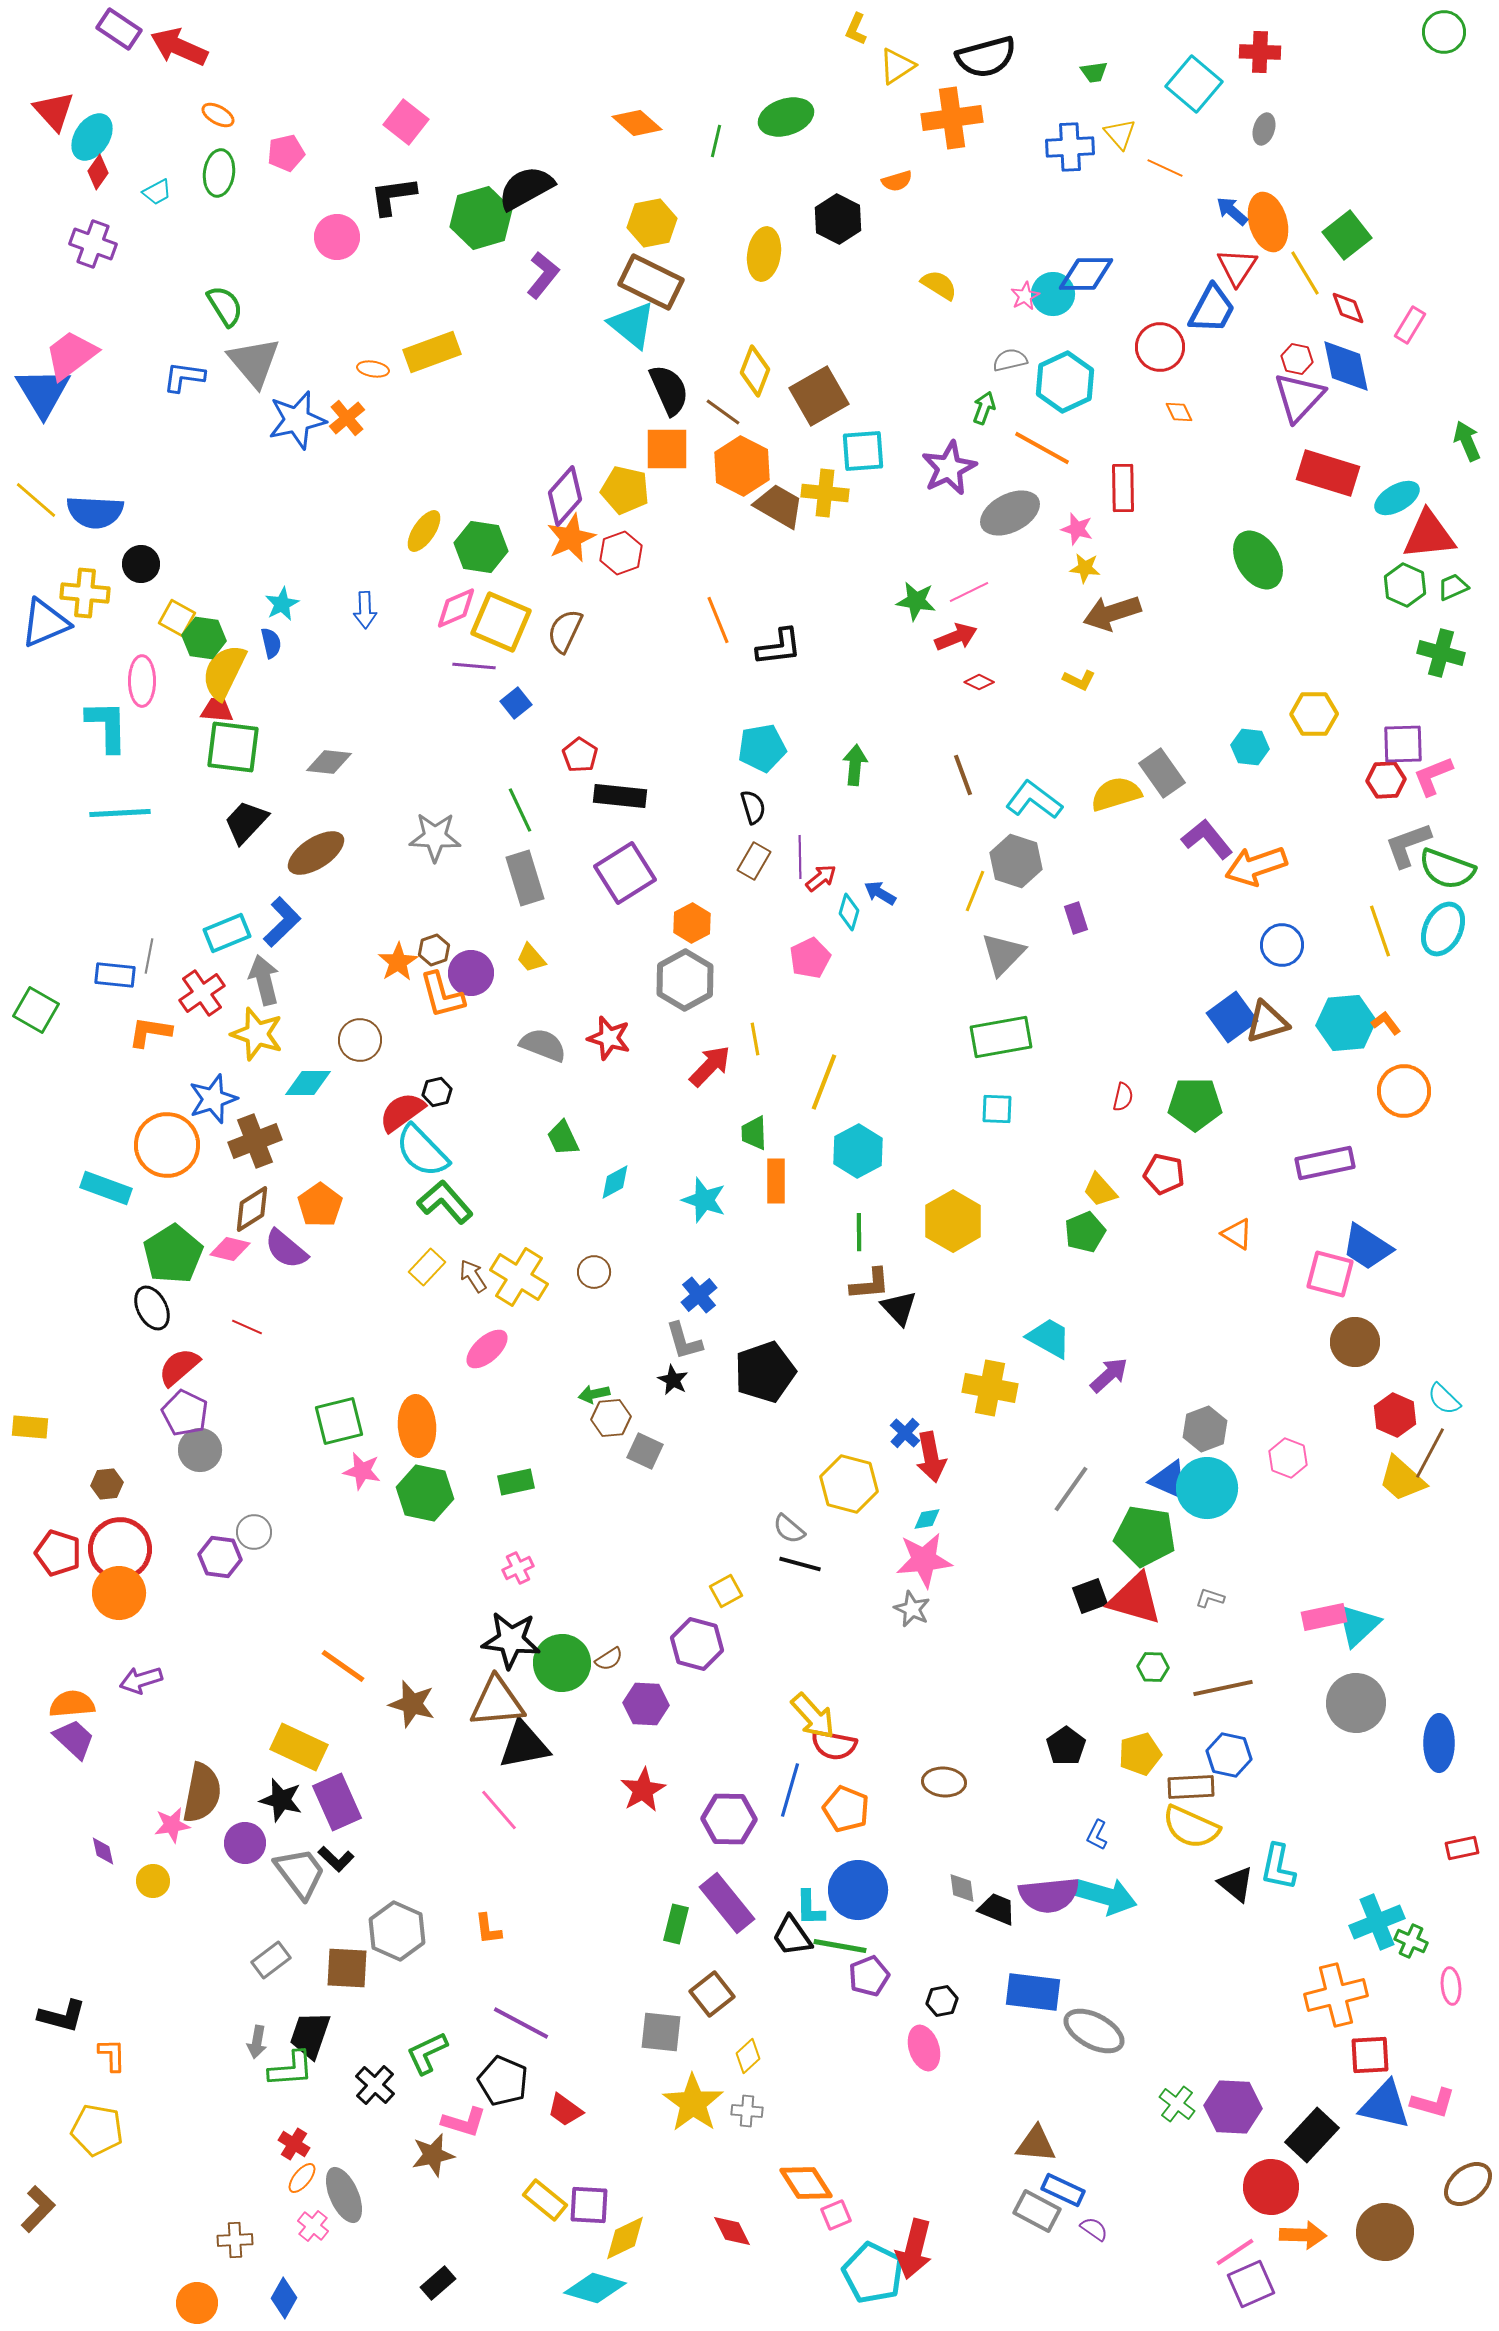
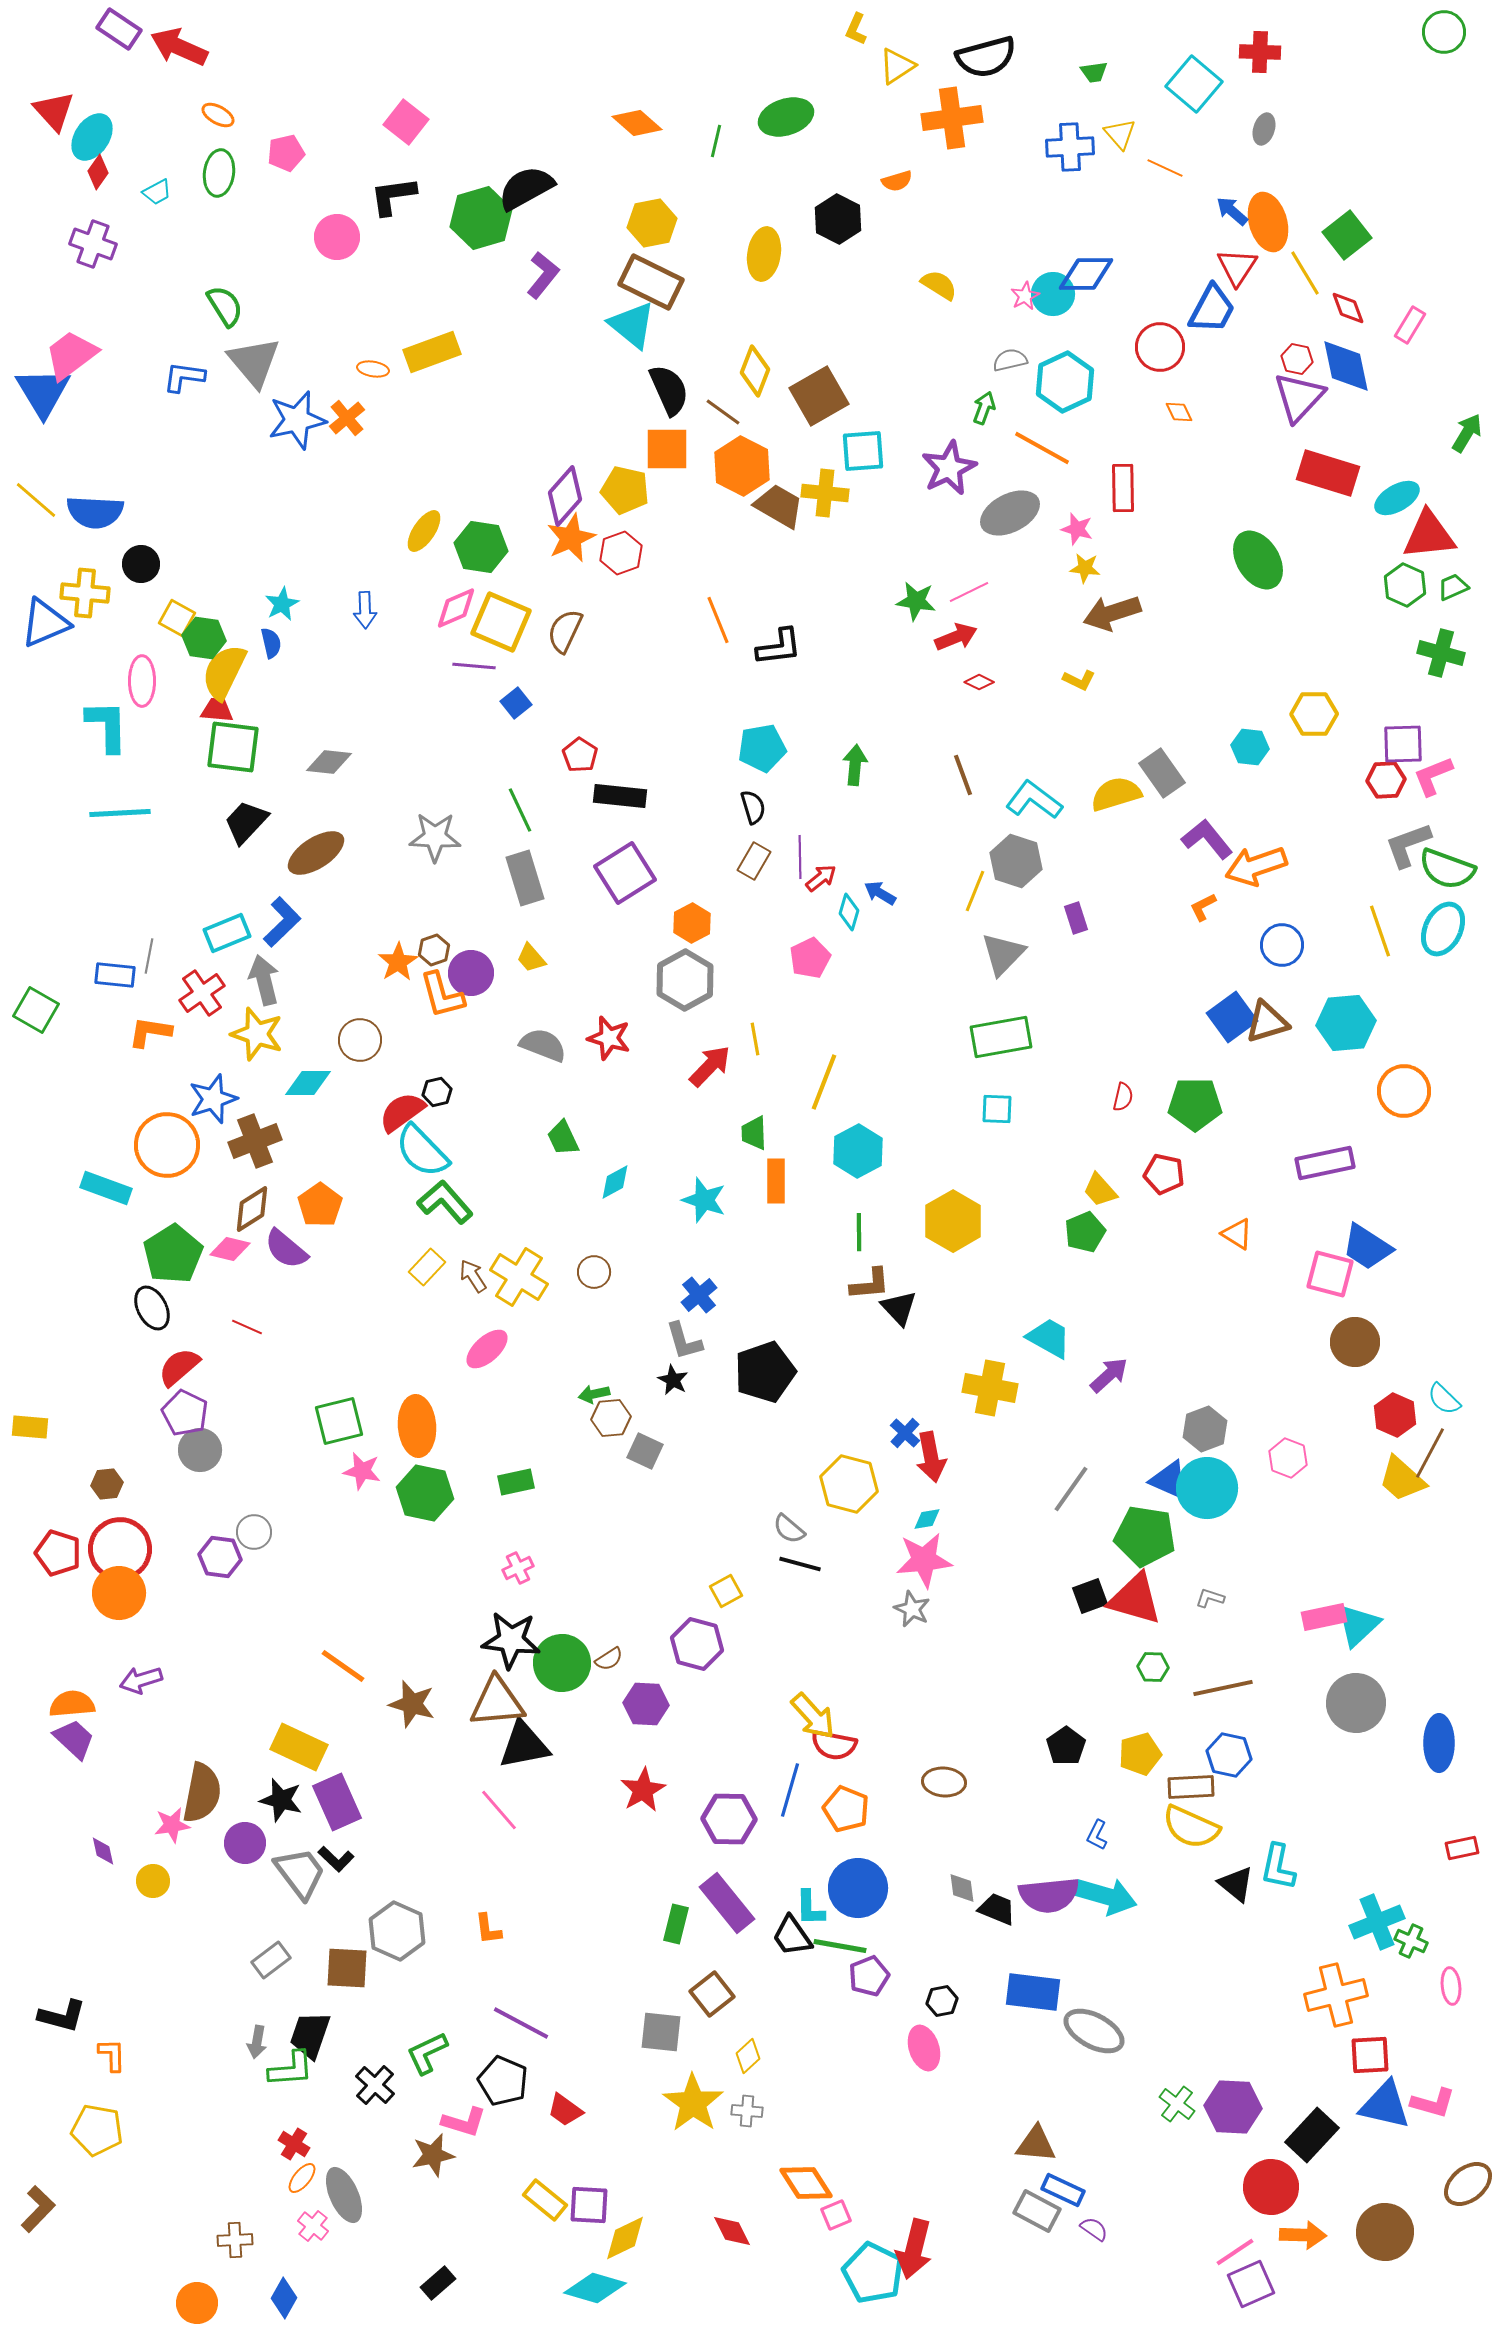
green arrow at (1467, 441): moved 8 px up; rotated 54 degrees clockwise
orange L-shape at (1386, 1023): moved 183 px left, 116 px up; rotated 80 degrees counterclockwise
blue circle at (858, 1890): moved 2 px up
